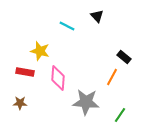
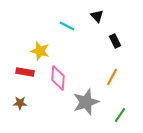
black rectangle: moved 9 px left, 16 px up; rotated 24 degrees clockwise
gray star: rotated 24 degrees counterclockwise
